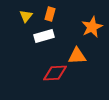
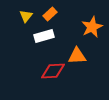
orange rectangle: rotated 32 degrees clockwise
red diamond: moved 2 px left, 2 px up
